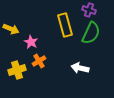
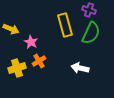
yellow cross: moved 2 px up
